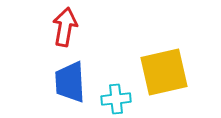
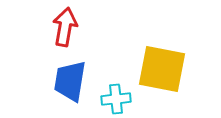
yellow square: moved 2 px left, 3 px up; rotated 24 degrees clockwise
blue trapezoid: moved 1 px up; rotated 12 degrees clockwise
